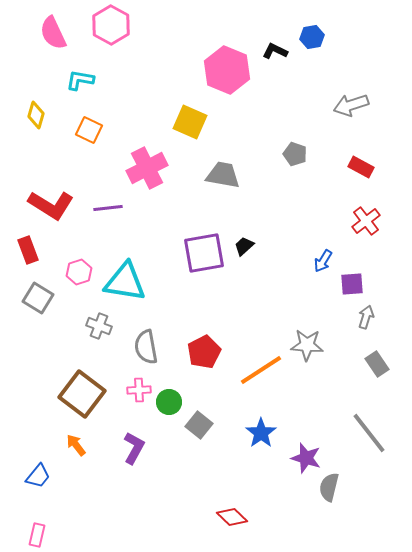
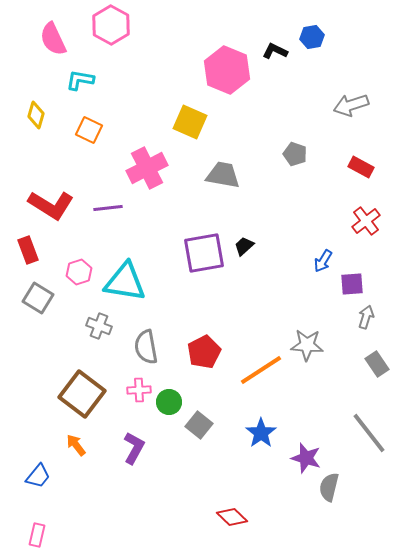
pink semicircle at (53, 33): moved 6 px down
